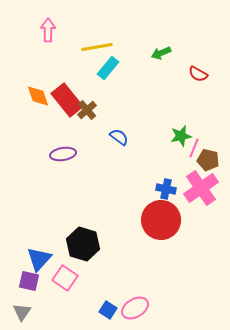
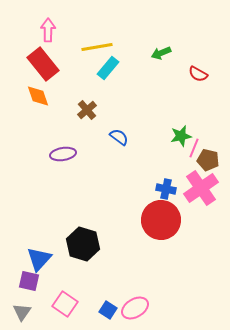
red rectangle: moved 24 px left, 36 px up
pink square: moved 26 px down
